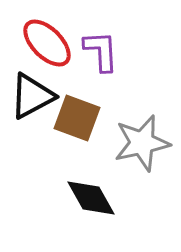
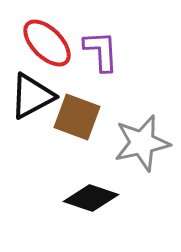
brown square: moved 1 px up
black diamond: rotated 42 degrees counterclockwise
